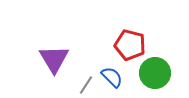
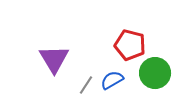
blue semicircle: moved 3 px down; rotated 75 degrees counterclockwise
